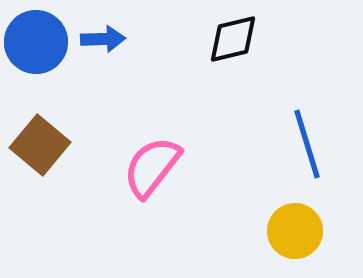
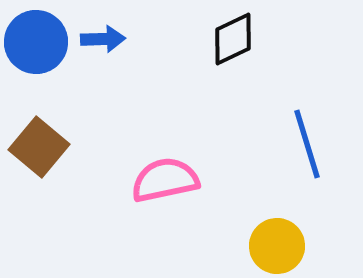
black diamond: rotated 12 degrees counterclockwise
brown square: moved 1 px left, 2 px down
pink semicircle: moved 13 px right, 13 px down; rotated 40 degrees clockwise
yellow circle: moved 18 px left, 15 px down
